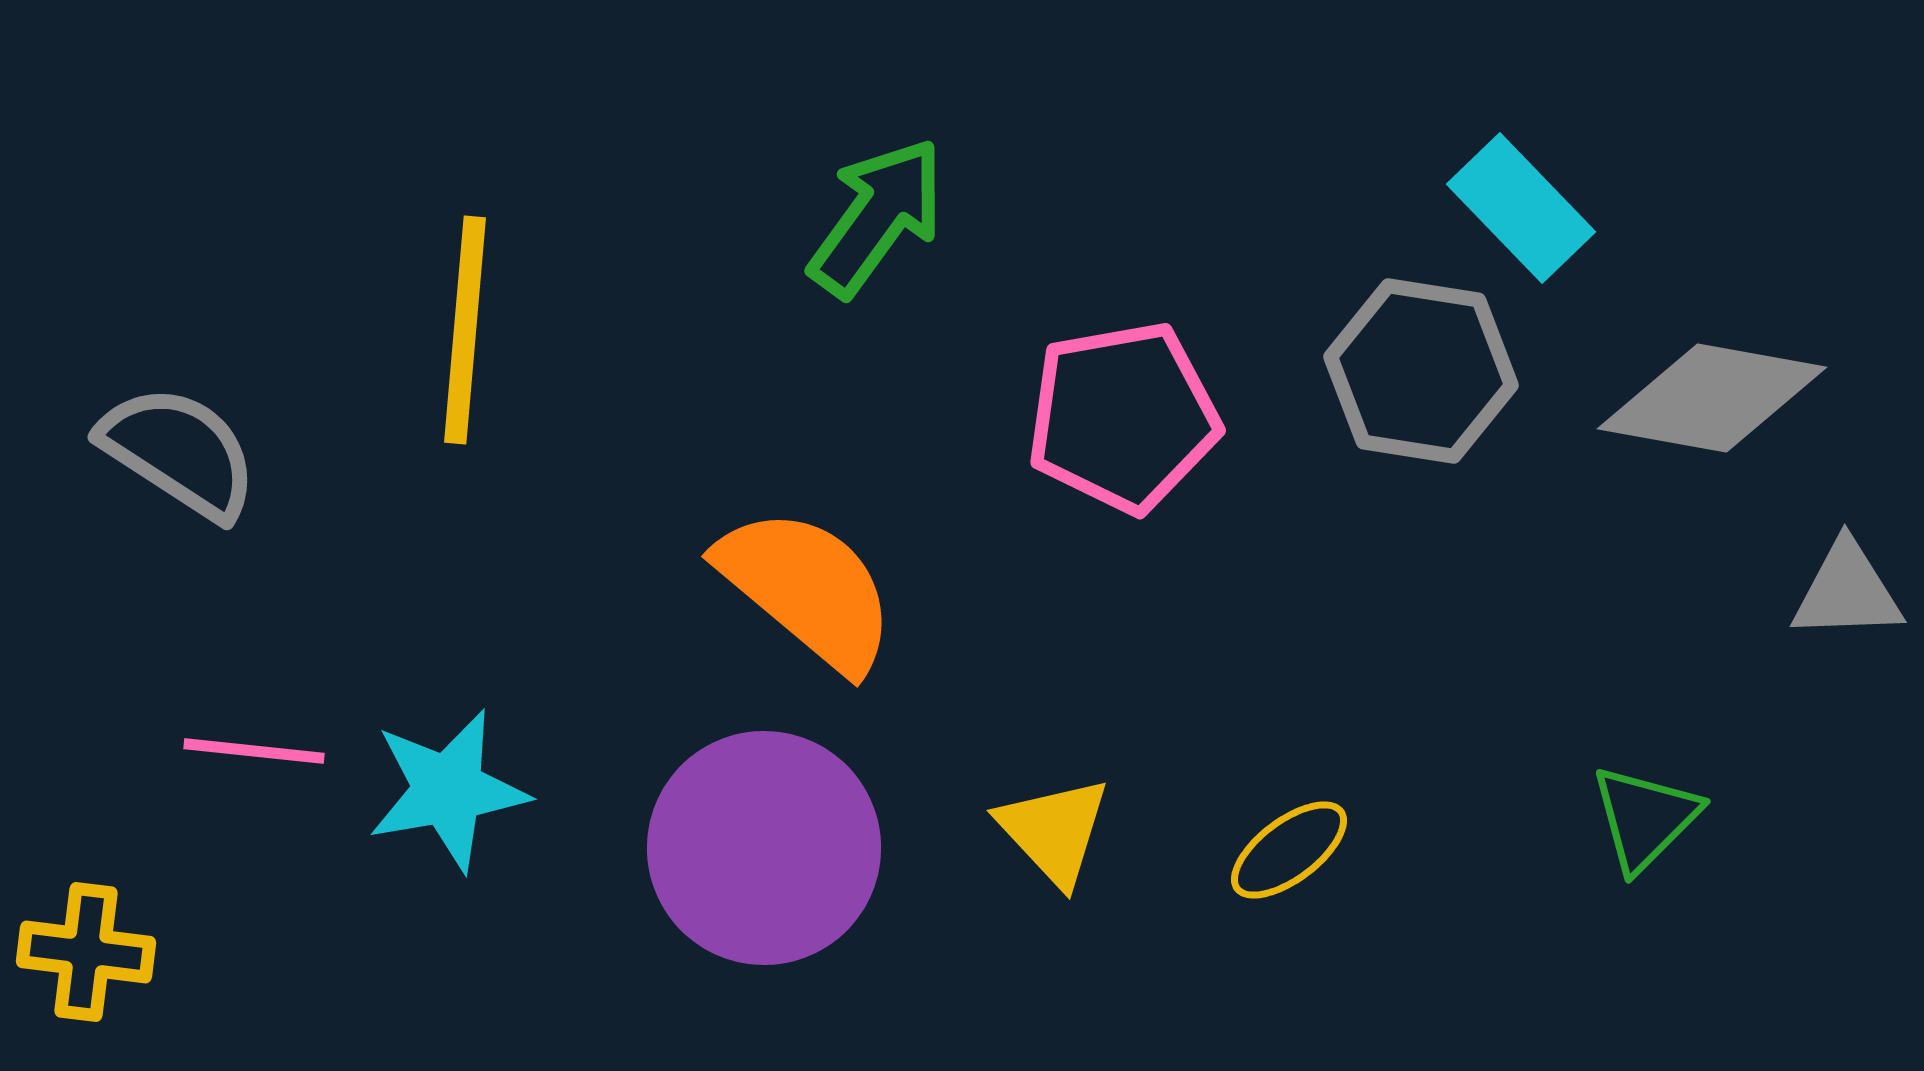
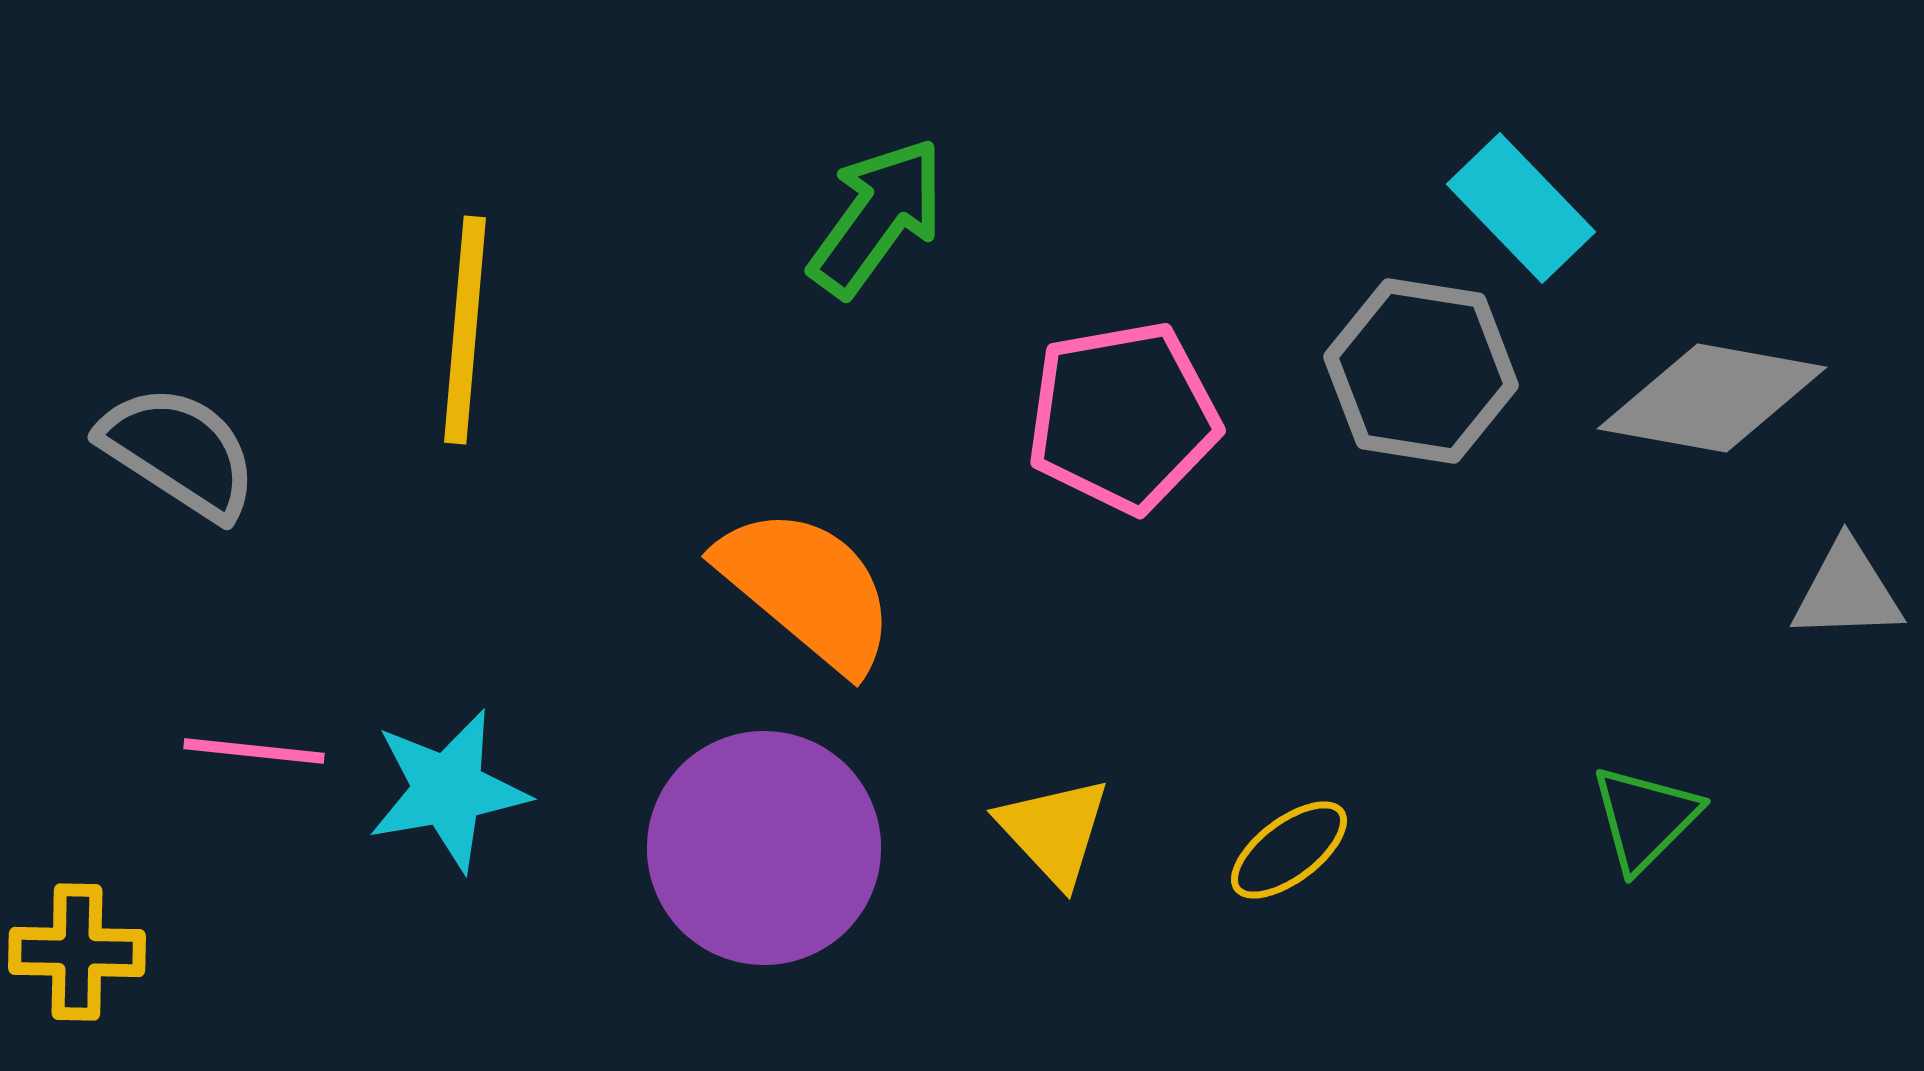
yellow cross: moved 9 px left; rotated 6 degrees counterclockwise
